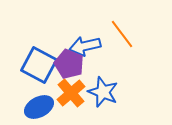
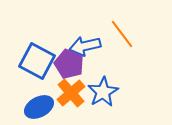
blue square: moved 2 px left, 4 px up
blue star: rotated 20 degrees clockwise
